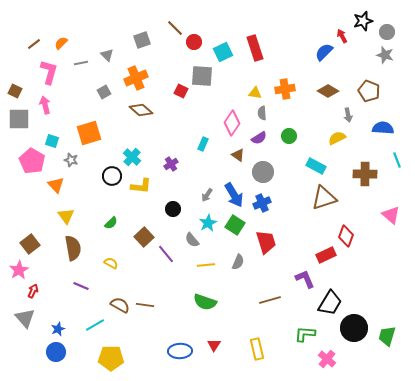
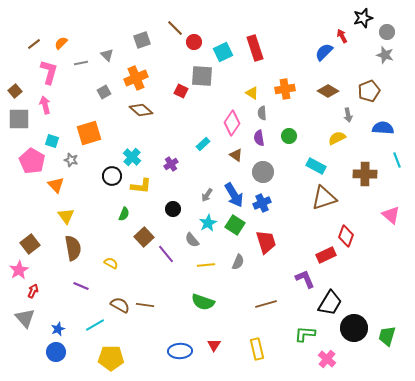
black star at (363, 21): moved 3 px up
brown square at (15, 91): rotated 24 degrees clockwise
brown pentagon at (369, 91): rotated 30 degrees clockwise
yellow triangle at (255, 93): moved 3 px left; rotated 24 degrees clockwise
purple semicircle at (259, 138): rotated 112 degrees clockwise
cyan rectangle at (203, 144): rotated 24 degrees clockwise
brown triangle at (238, 155): moved 2 px left
green semicircle at (111, 223): moved 13 px right, 9 px up; rotated 24 degrees counterclockwise
brown line at (270, 300): moved 4 px left, 4 px down
green semicircle at (205, 302): moved 2 px left
